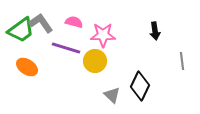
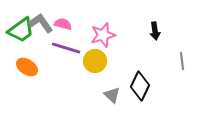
pink semicircle: moved 11 px left, 2 px down
pink star: rotated 15 degrees counterclockwise
